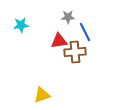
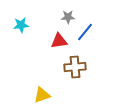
blue line: rotated 66 degrees clockwise
brown cross: moved 15 px down
